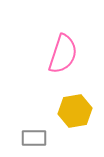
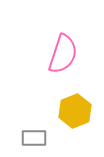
yellow hexagon: rotated 12 degrees counterclockwise
